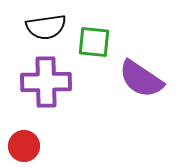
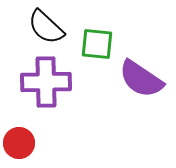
black semicircle: rotated 51 degrees clockwise
green square: moved 3 px right, 2 px down
red circle: moved 5 px left, 3 px up
